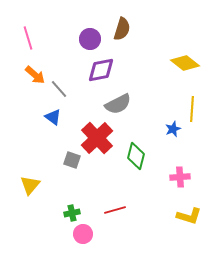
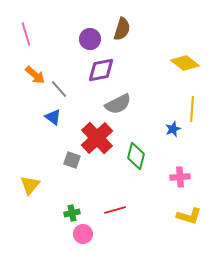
pink line: moved 2 px left, 4 px up
